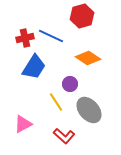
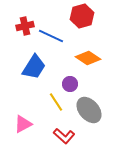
red cross: moved 12 px up
